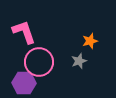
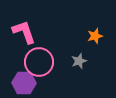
orange star: moved 5 px right, 5 px up
